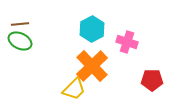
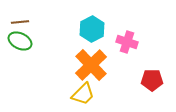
brown line: moved 2 px up
orange cross: moved 1 px left, 1 px up
yellow trapezoid: moved 9 px right, 5 px down
